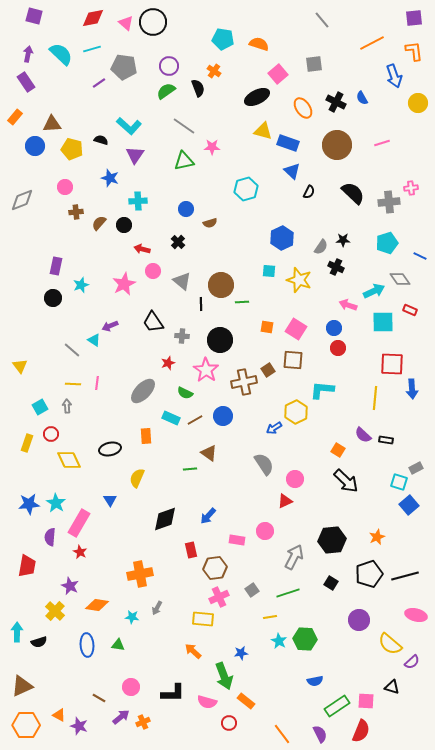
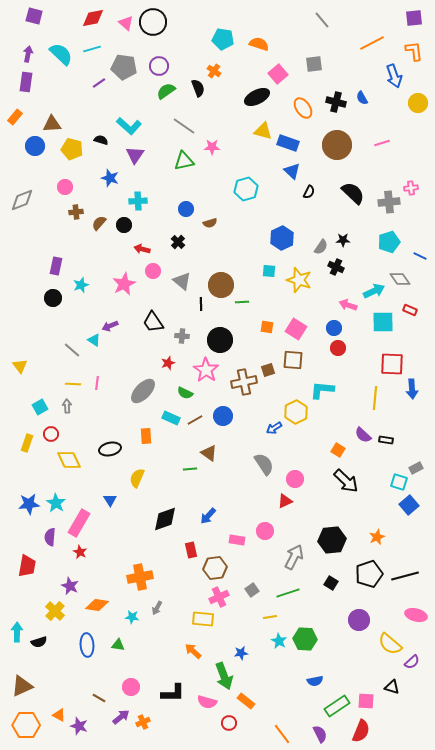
purple circle at (169, 66): moved 10 px left
purple rectangle at (26, 82): rotated 42 degrees clockwise
black cross at (336, 102): rotated 12 degrees counterclockwise
cyan pentagon at (387, 243): moved 2 px right, 1 px up
brown square at (268, 370): rotated 16 degrees clockwise
orange cross at (140, 574): moved 3 px down
